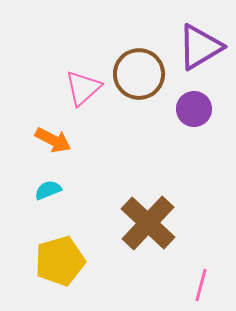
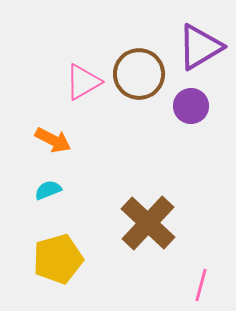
pink triangle: moved 6 px up; rotated 12 degrees clockwise
purple circle: moved 3 px left, 3 px up
yellow pentagon: moved 2 px left, 2 px up
